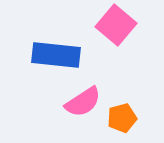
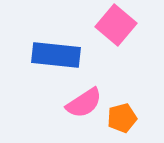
pink semicircle: moved 1 px right, 1 px down
